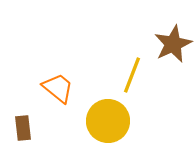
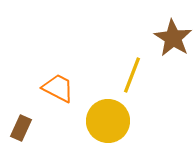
brown star: moved 6 px up; rotated 15 degrees counterclockwise
orange trapezoid: rotated 12 degrees counterclockwise
brown rectangle: moved 2 px left; rotated 30 degrees clockwise
